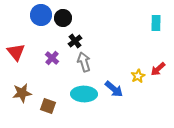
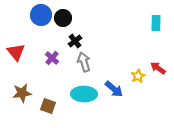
red arrow: moved 1 px up; rotated 77 degrees clockwise
